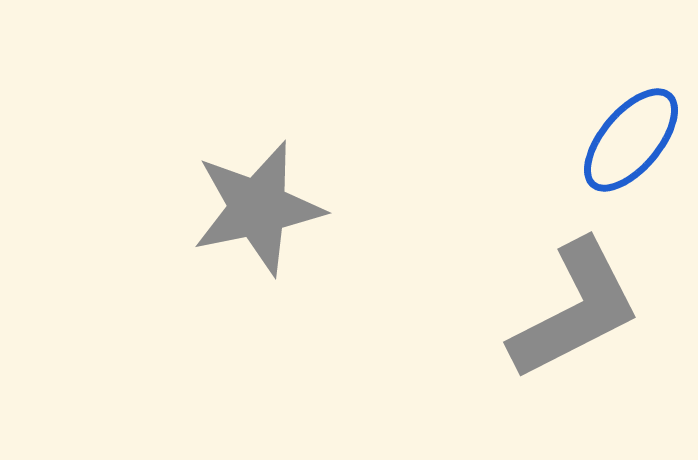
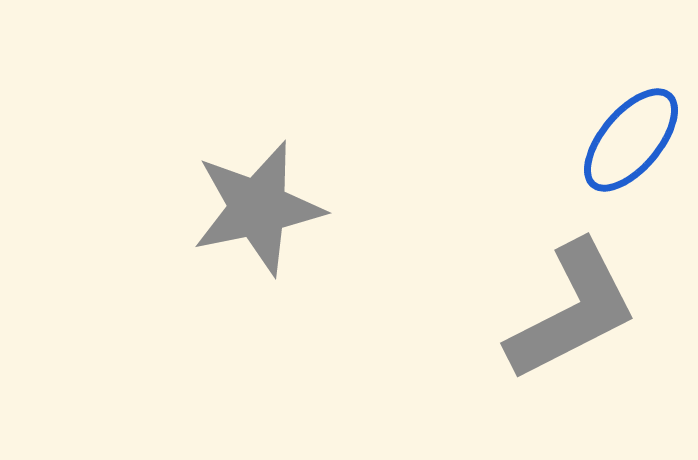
gray L-shape: moved 3 px left, 1 px down
